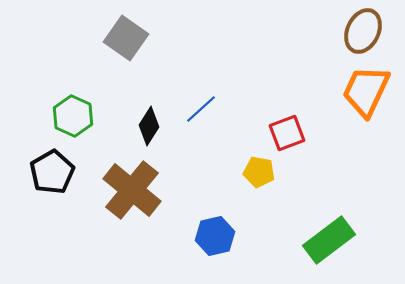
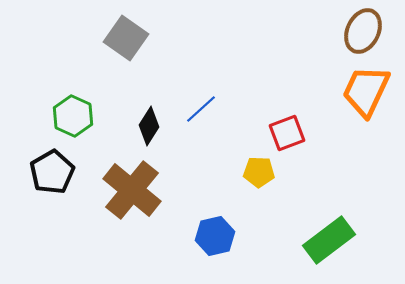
yellow pentagon: rotated 8 degrees counterclockwise
